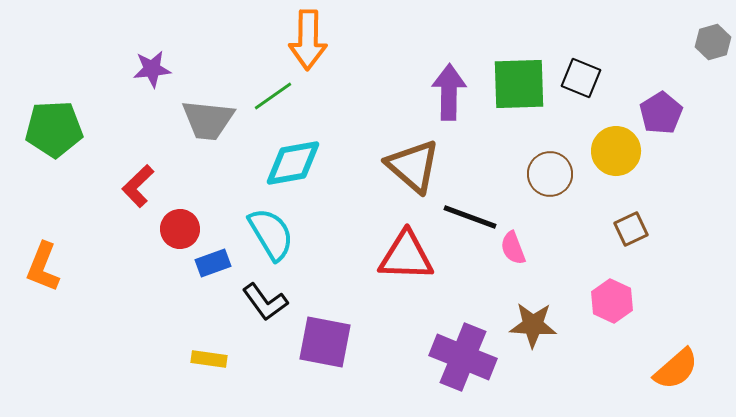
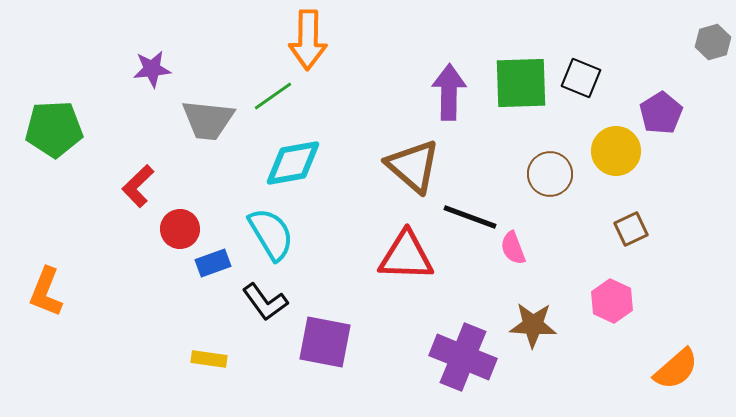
green square: moved 2 px right, 1 px up
orange L-shape: moved 3 px right, 25 px down
